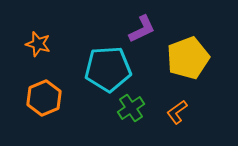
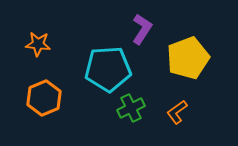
purple L-shape: rotated 32 degrees counterclockwise
orange star: rotated 10 degrees counterclockwise
green cross: rotated 8 degrees clockwise
